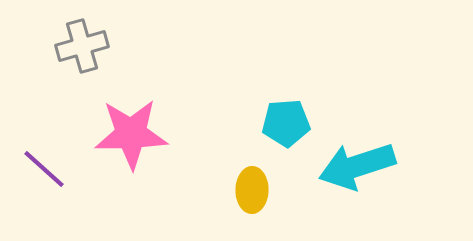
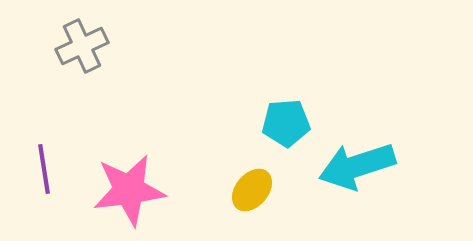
gray cross: rotated 9 degrees counterclockwise
pink star: moved 2 px left, 56 px down; rotated 6 degrees counterclockwise
purple line: rotated 39 degrees clockwise
yellow ellipse: rotated 39 degrees clockwise
